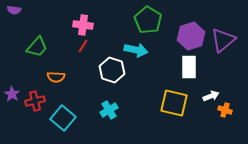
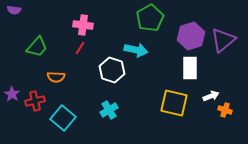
green pentagon: moved 2 px right, 2 px up; rotated 12 degrees clockwise
red line: moved 3 px left, 2 px down
white rectangle: moved 1 px right, 1 px down
